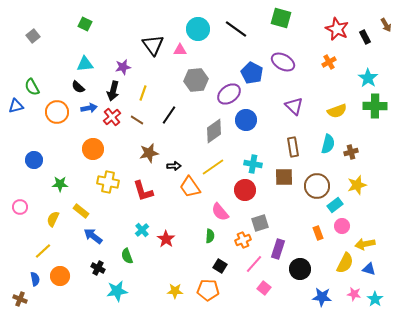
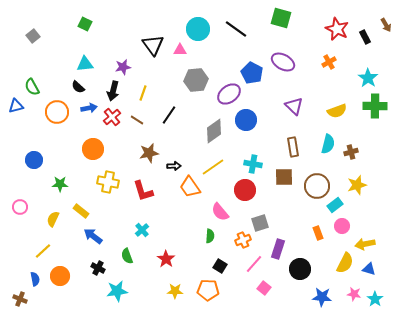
red star at (166, 239): moved 20 px down
